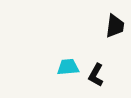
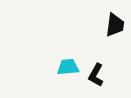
black trapezoid: moved 1 px up
